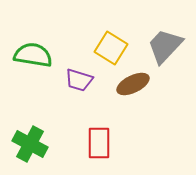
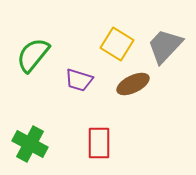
yellow square: moved 6 px right, 4 px up
green semicircle: rotated 60 degrees counterclockwise
